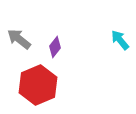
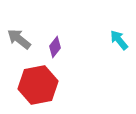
cyan arrow: moved 1 px left
red hexagon: rotated 12 degrees clockwise
